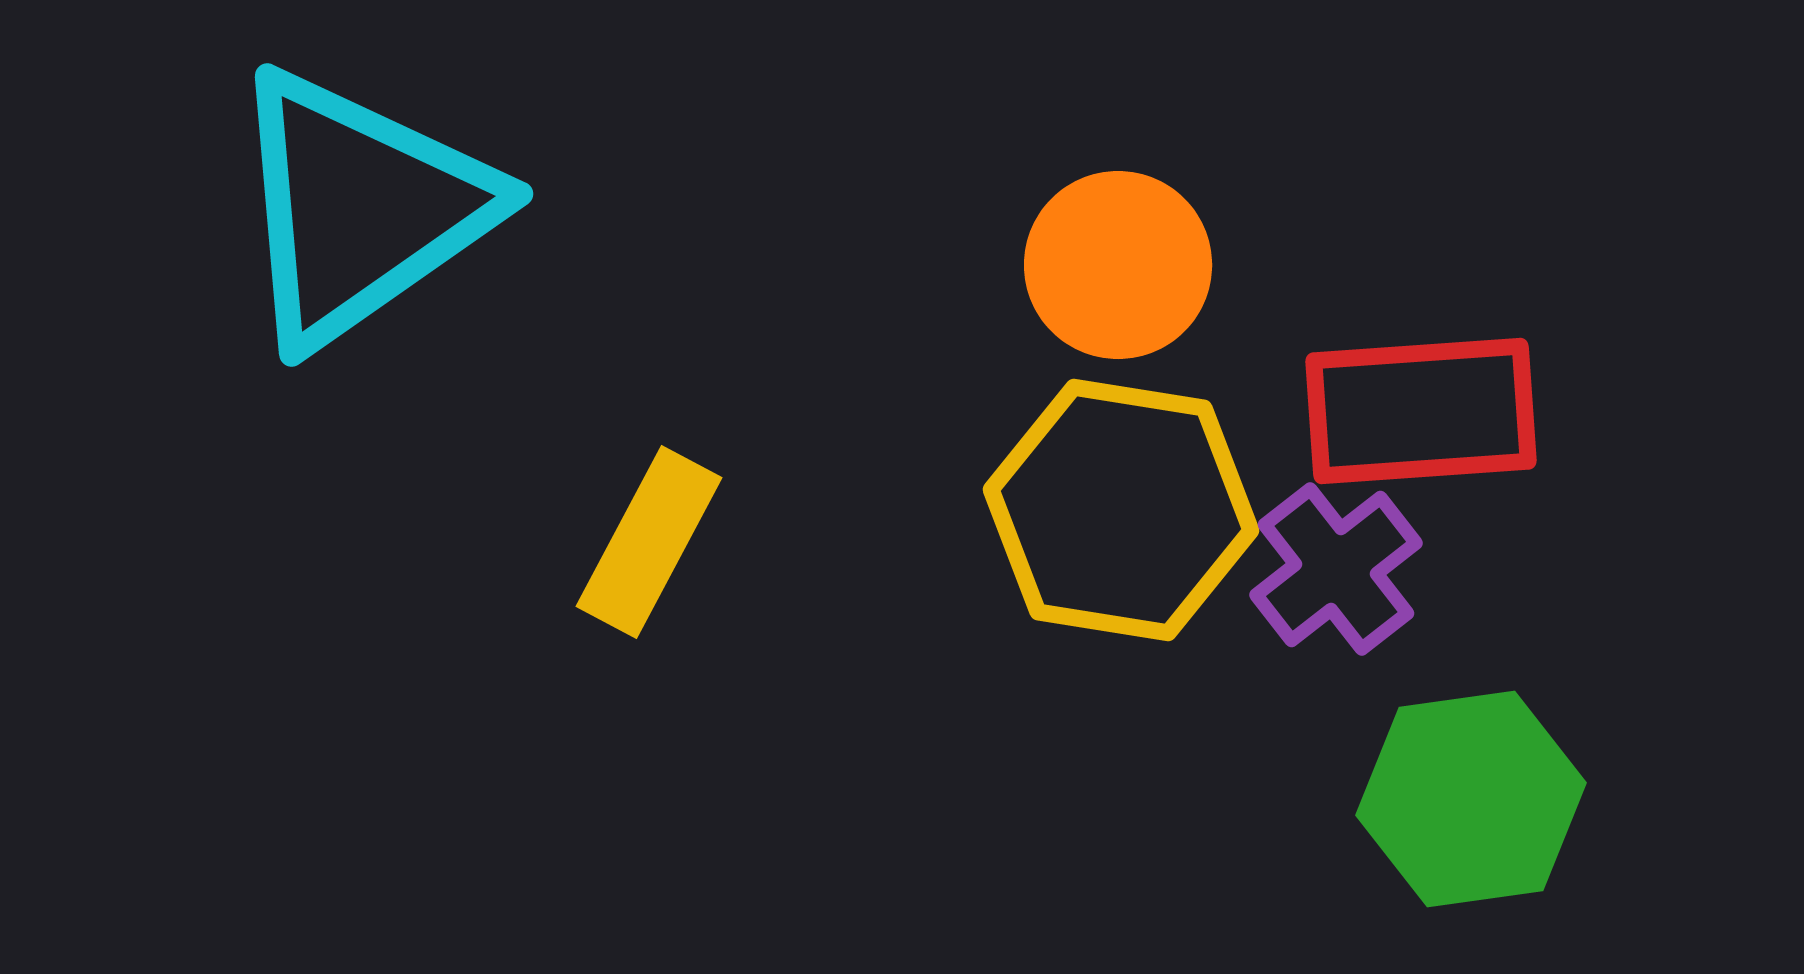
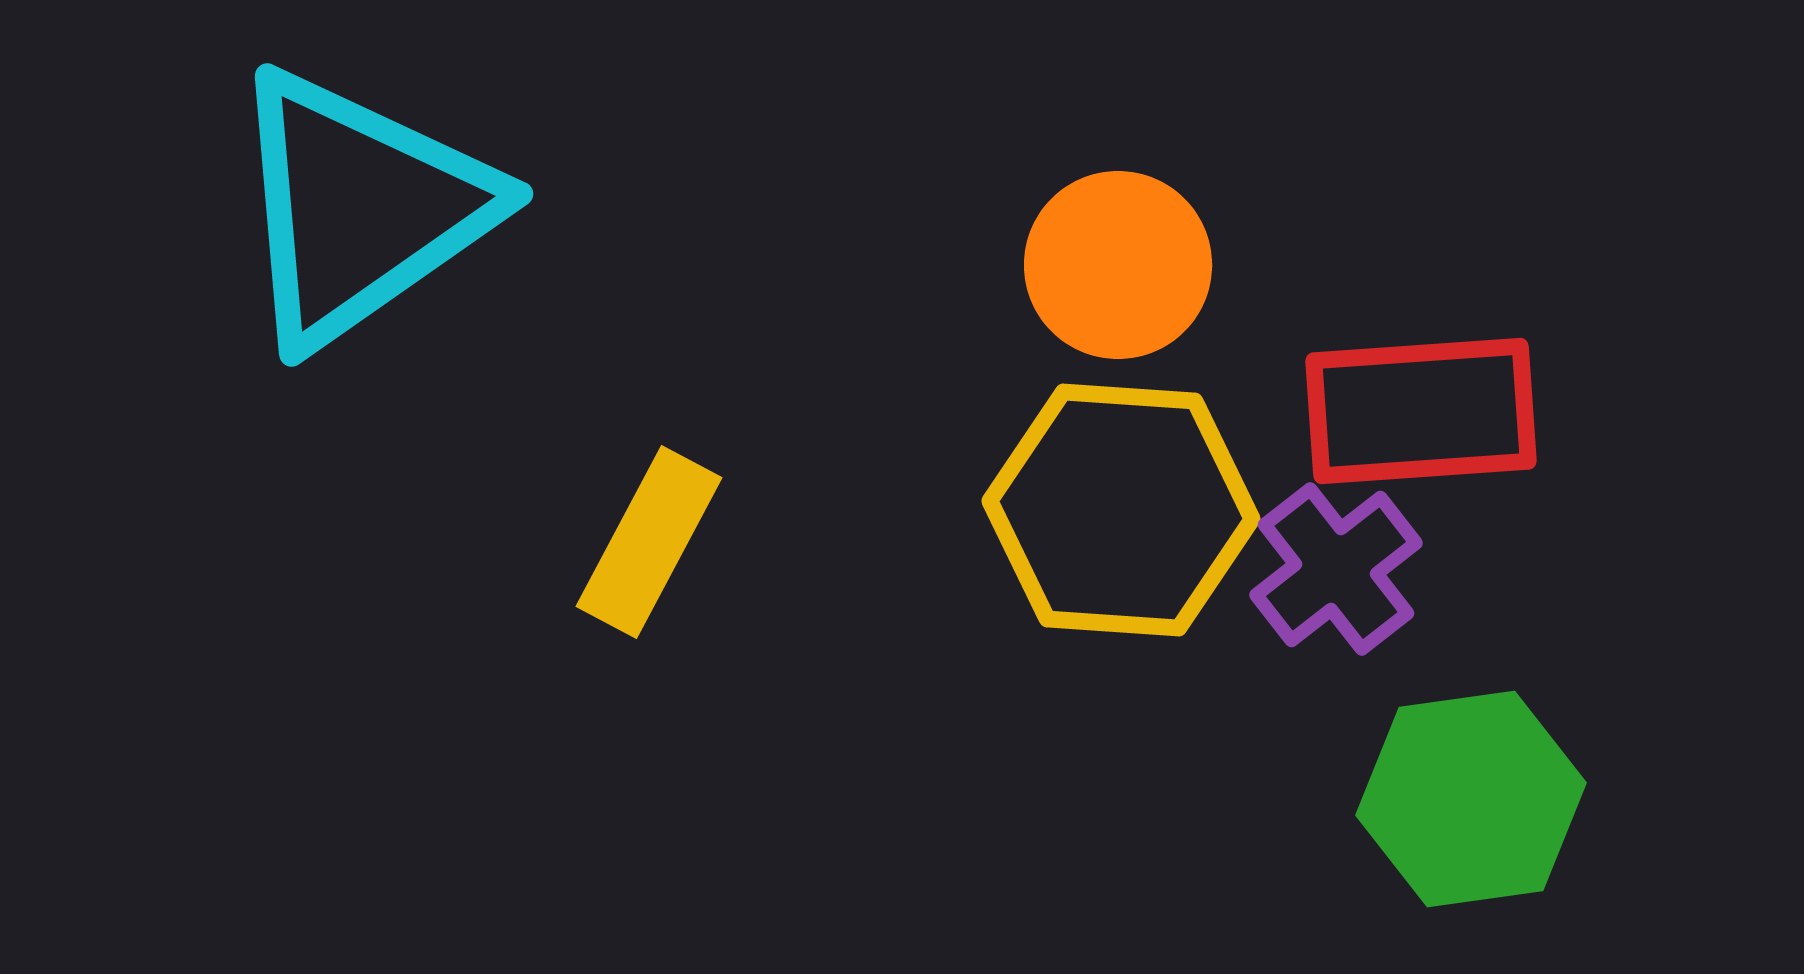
yellow hexagon: rotated 5 degrees counterclockwise
